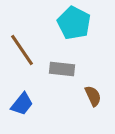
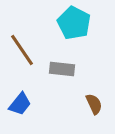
brown semicircle: moved 1 px right, 8 px down
blue trapezoid: moved 2 px left
